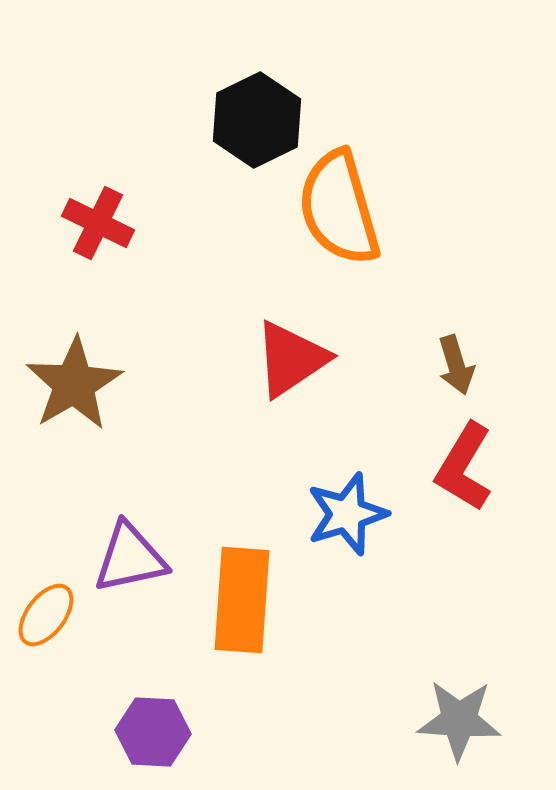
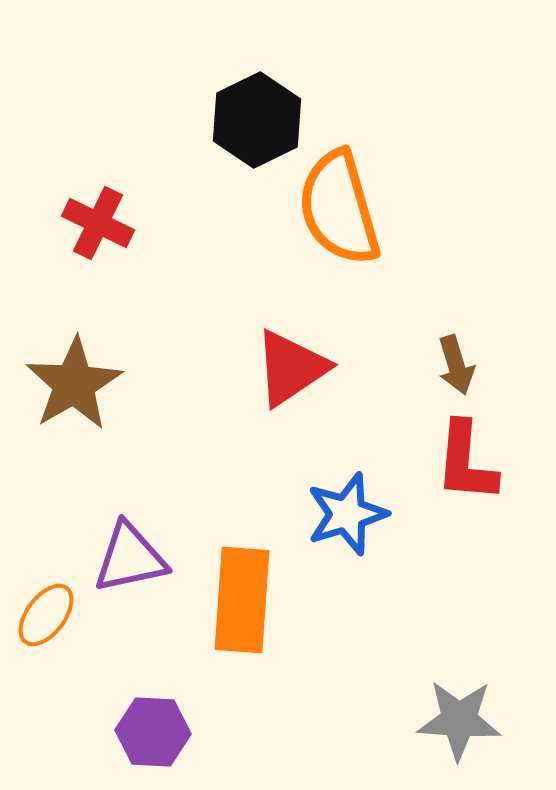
red triangle: moved 9 px down
red L-shape: moved 2 px right, 5 px up; rotated 26 degrees counterclockwise
